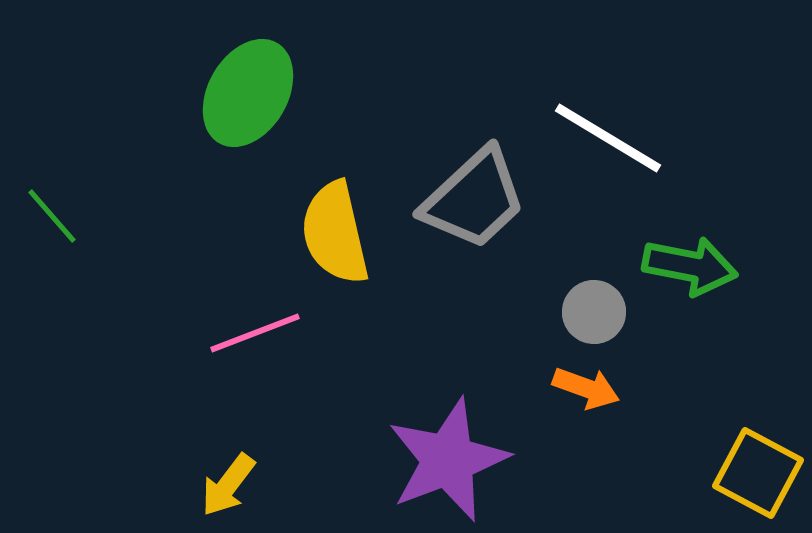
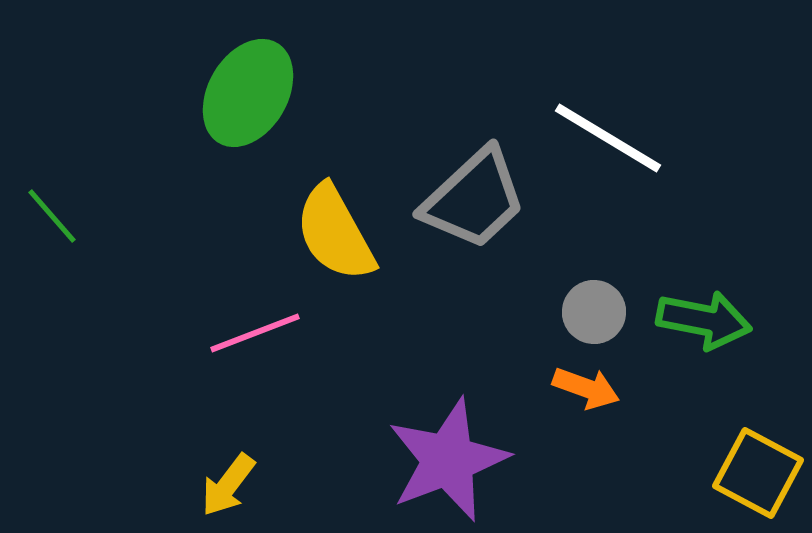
yellow semicircle: rotated 16 degrees counterclockwise
green arrow: moved 14 px right, 54 px down
